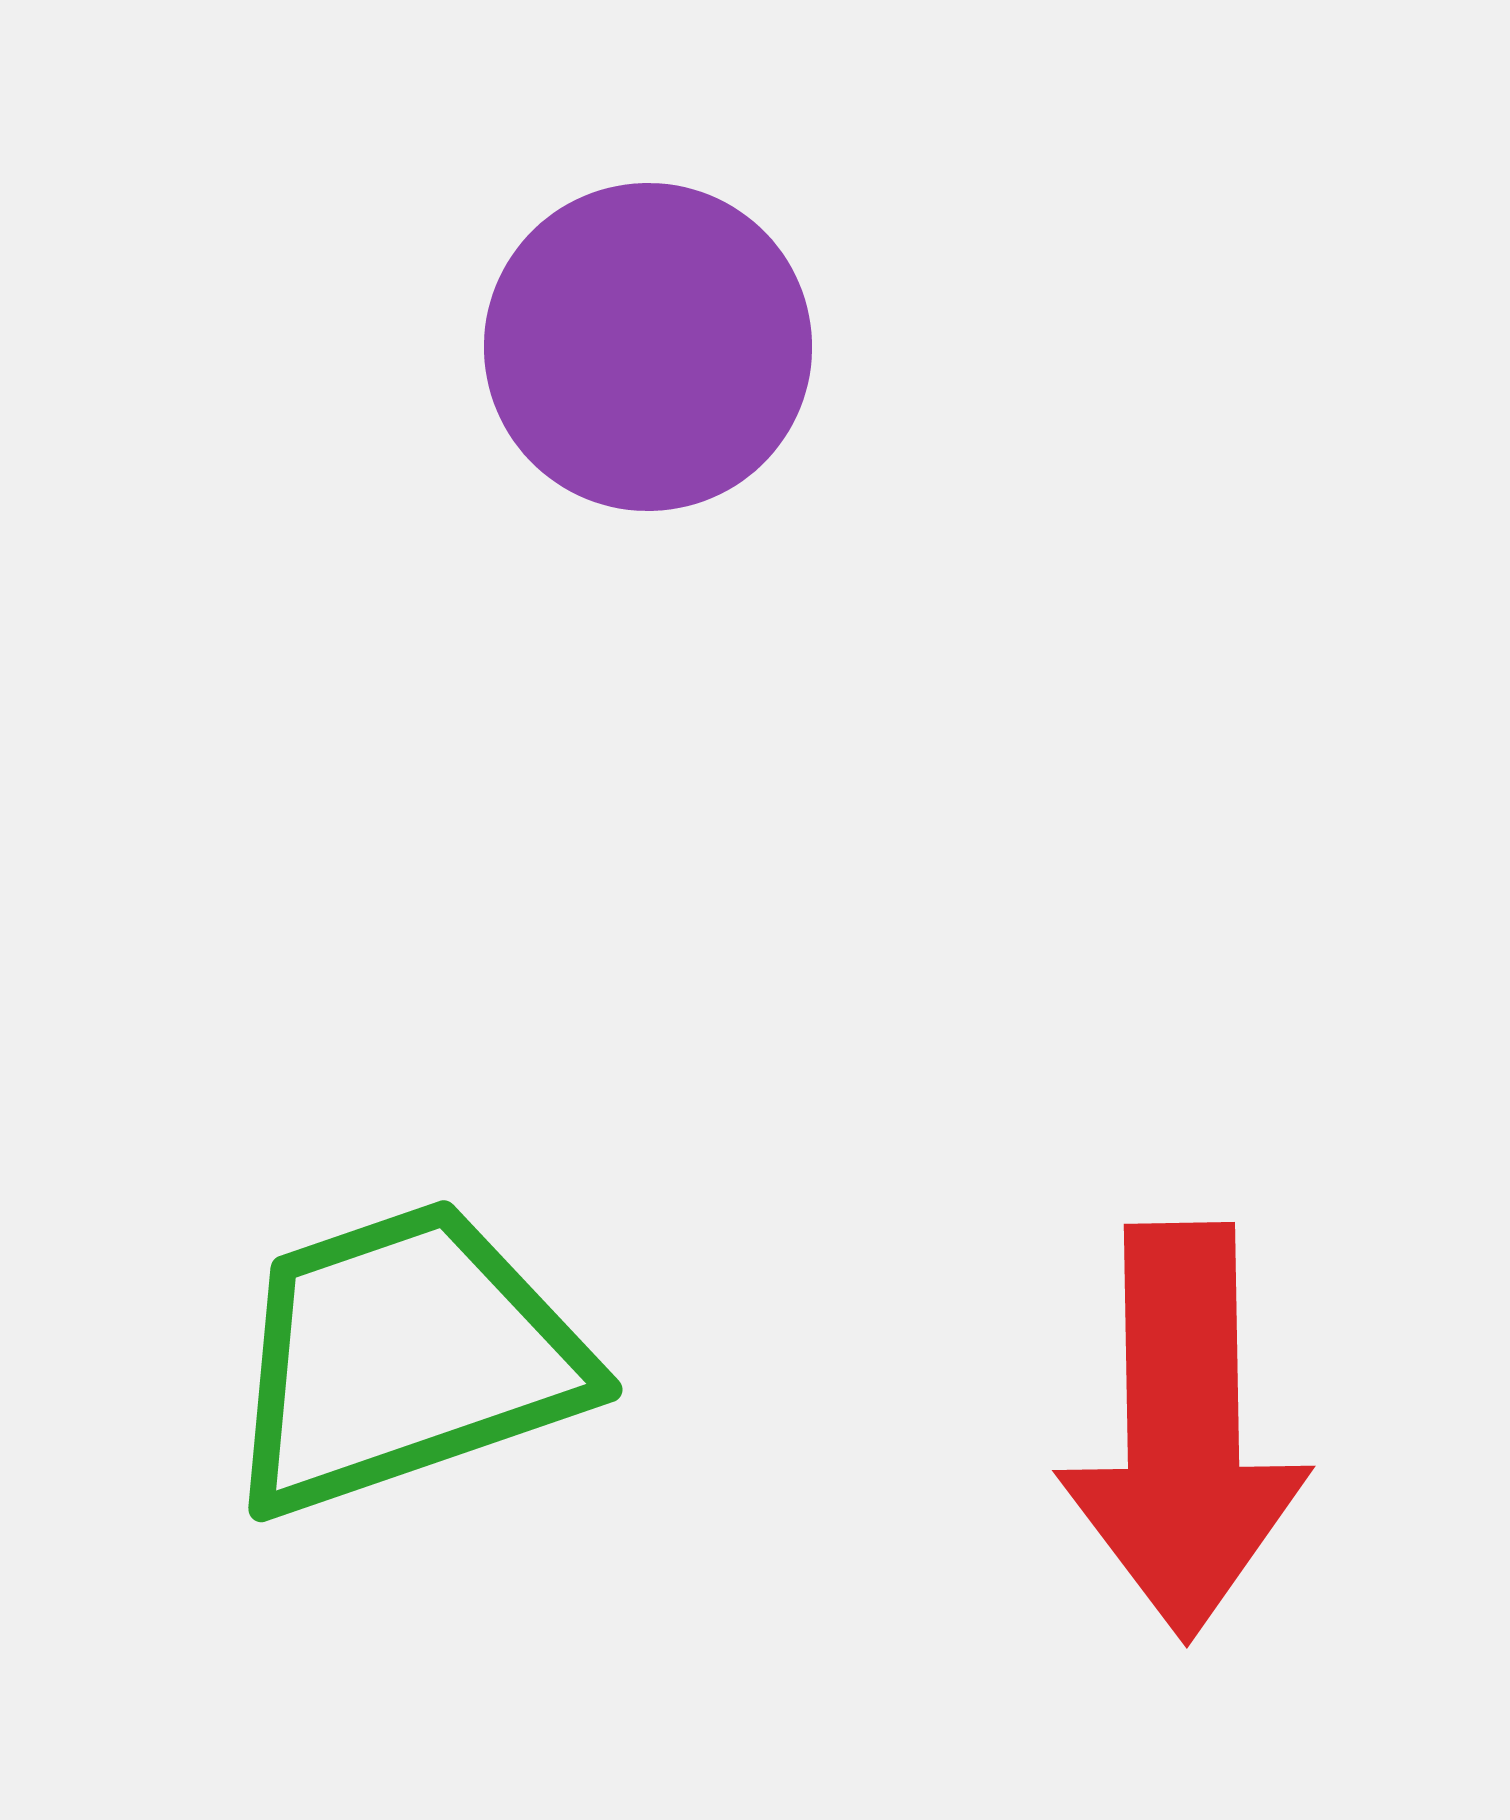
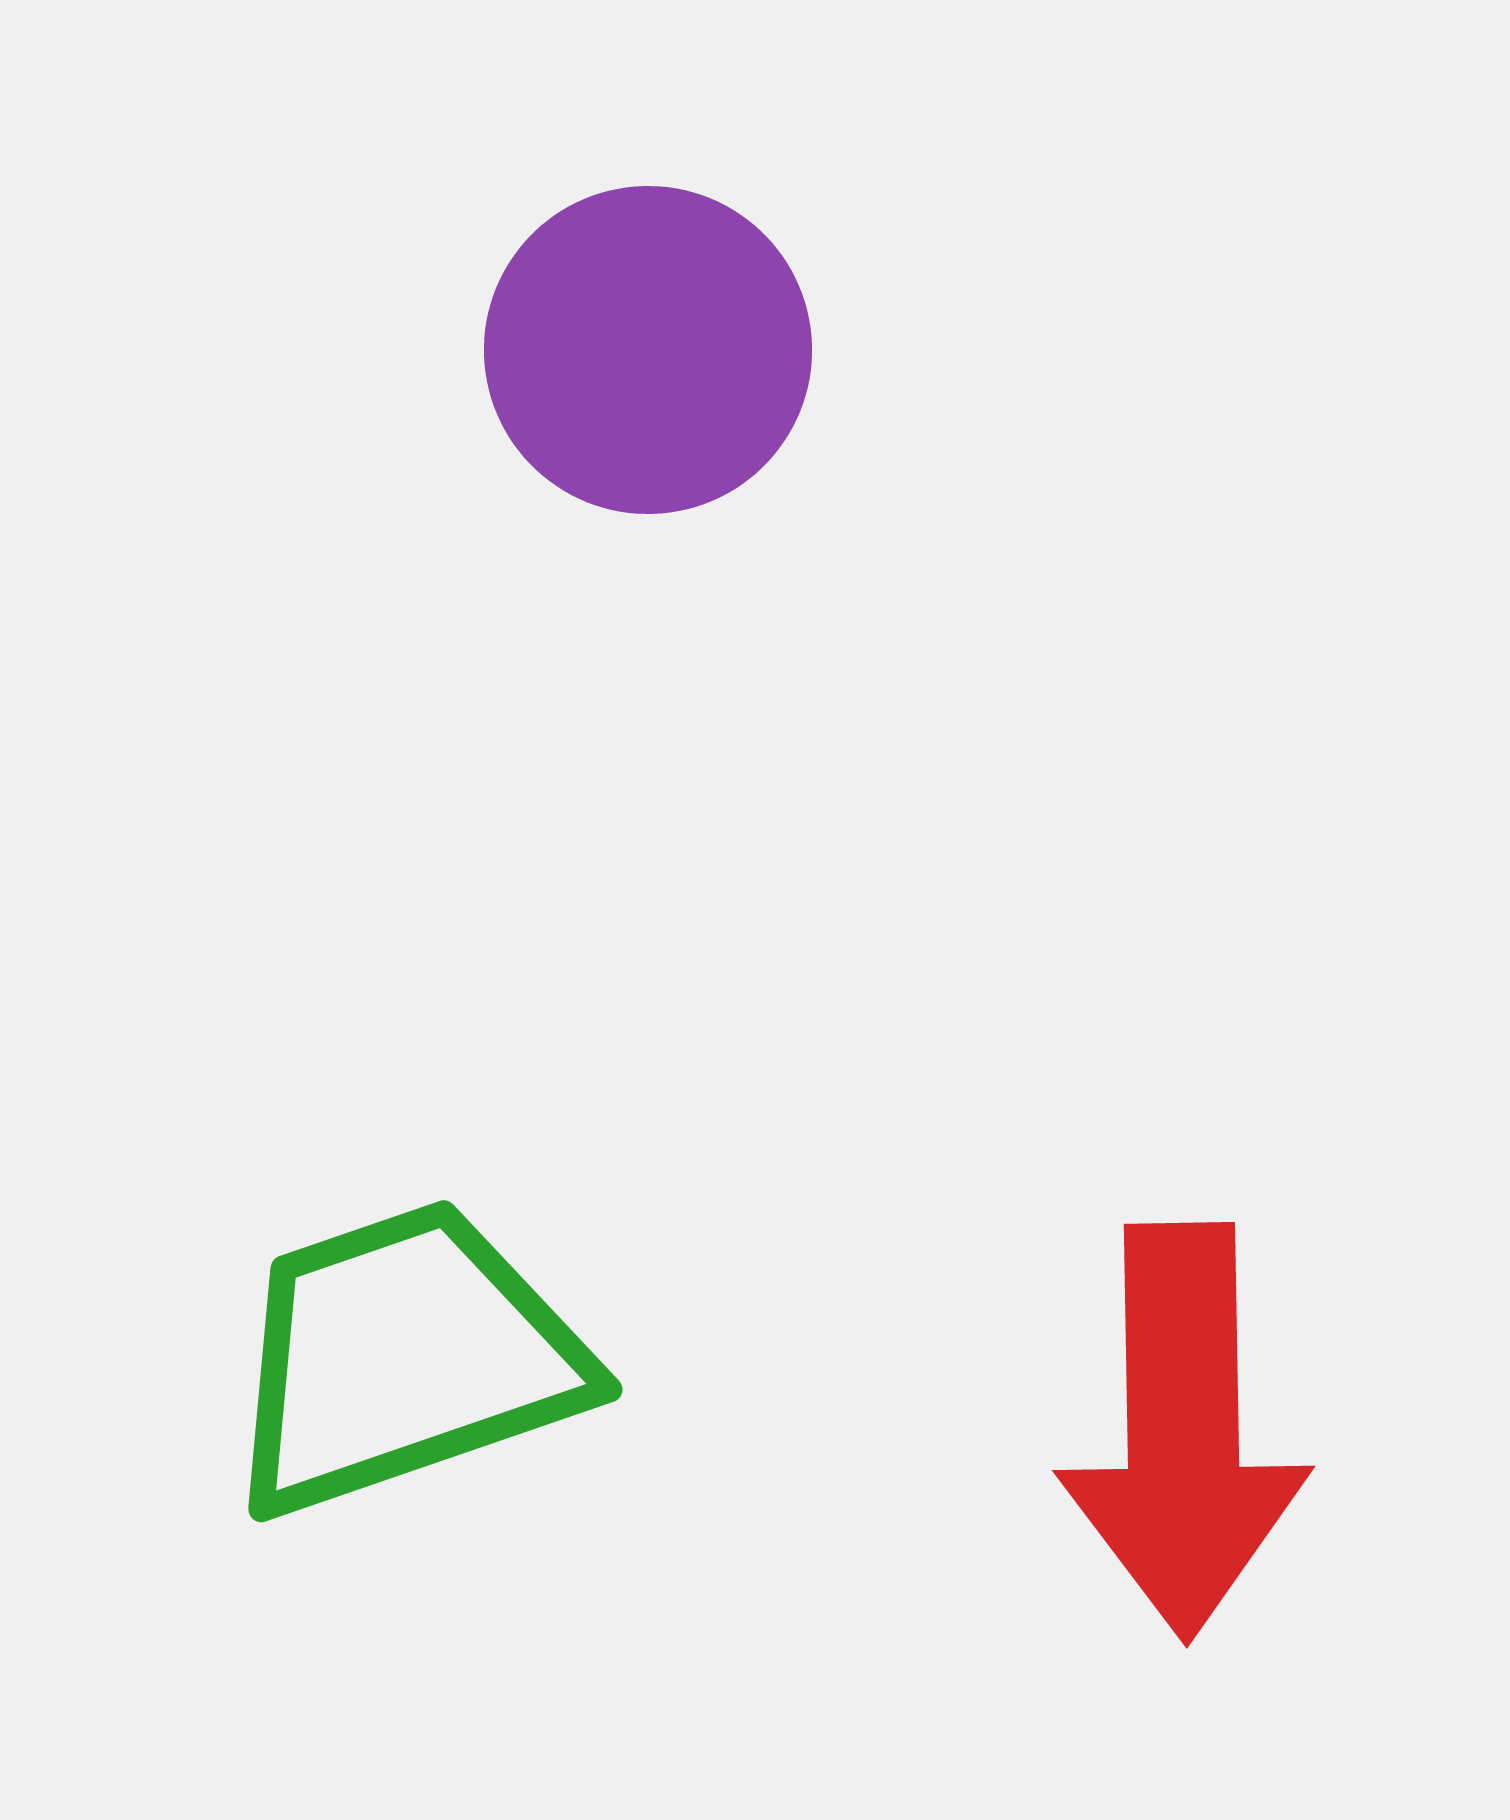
purple circle: moved 3 px down
